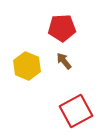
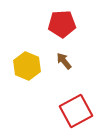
red pentagon: moved 4 px up
